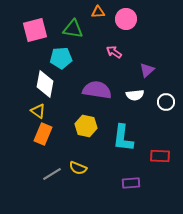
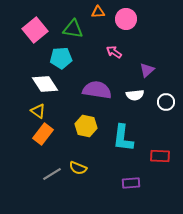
pink square: rotated 25 degrees counterclockwise
white diamond: rotated 44 degrees counterclockwise
orange rectangle: rotated 15 degrees clockwise
